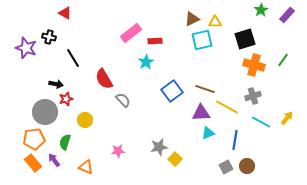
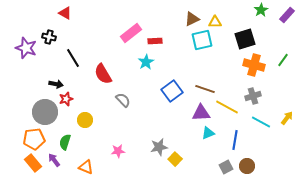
red semicircle: moved 1 px left, 5 px up
